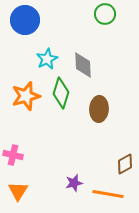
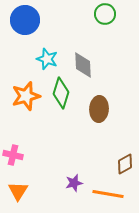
cyan star: rotated 25 degrees counterclockwise
